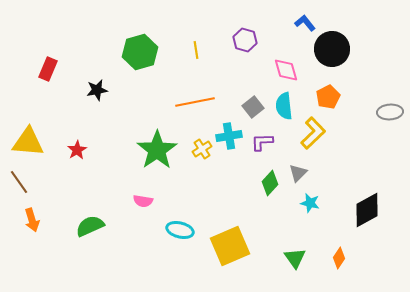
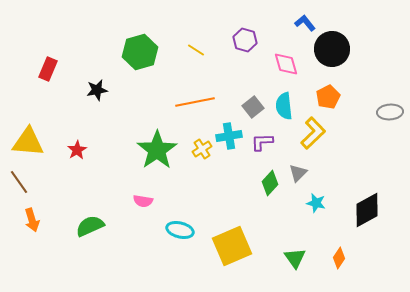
yellow line: rotated 48 degrees counterclockwise
pink diamond: moved 6 px up
cyan star: moved 6 px right
yellow square: moved 2 px right
